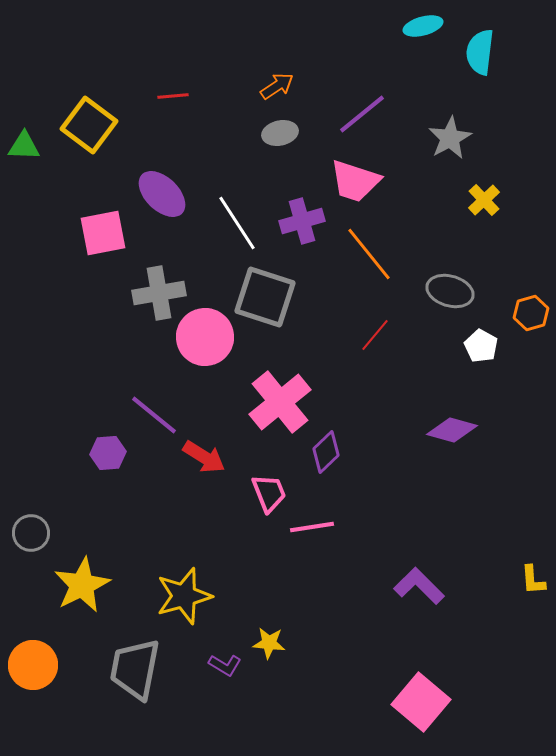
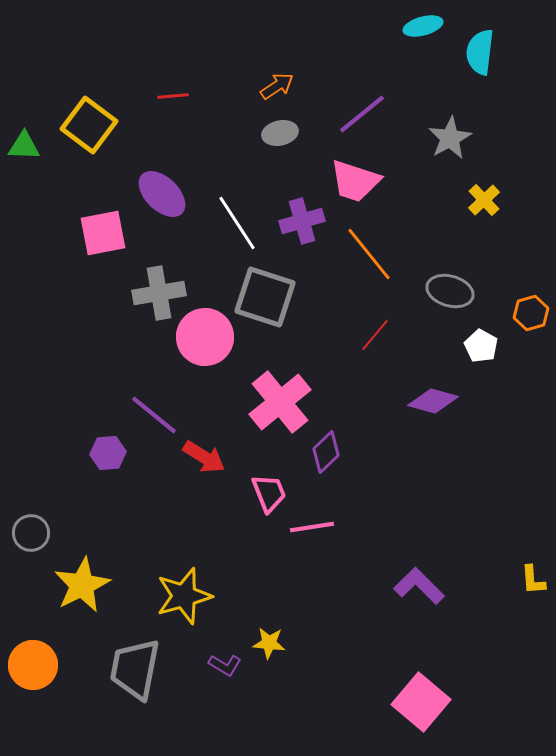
purple diamond at (452, 430): moved 19 px left, 29 px up
